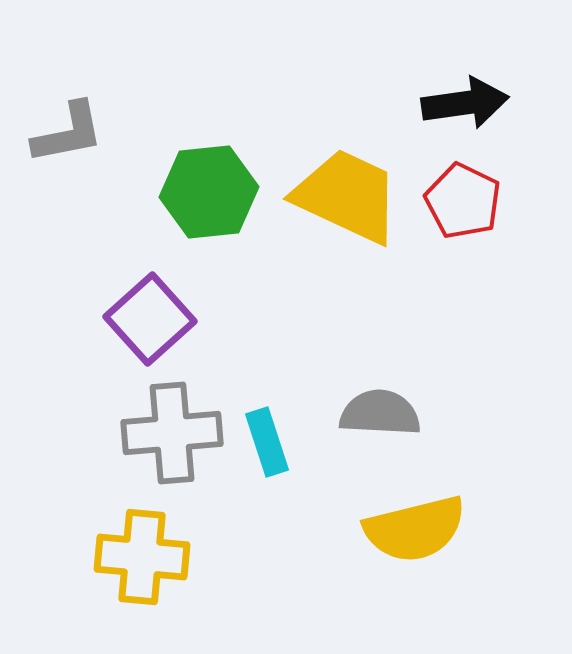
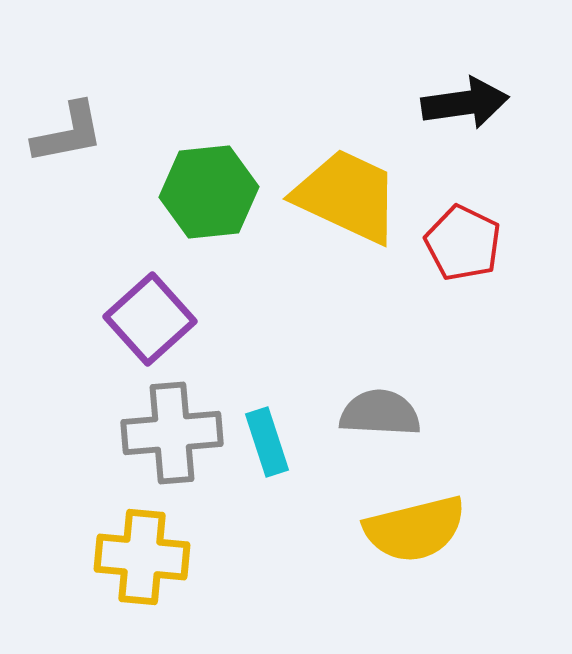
red pentagon: moved 42 px down
